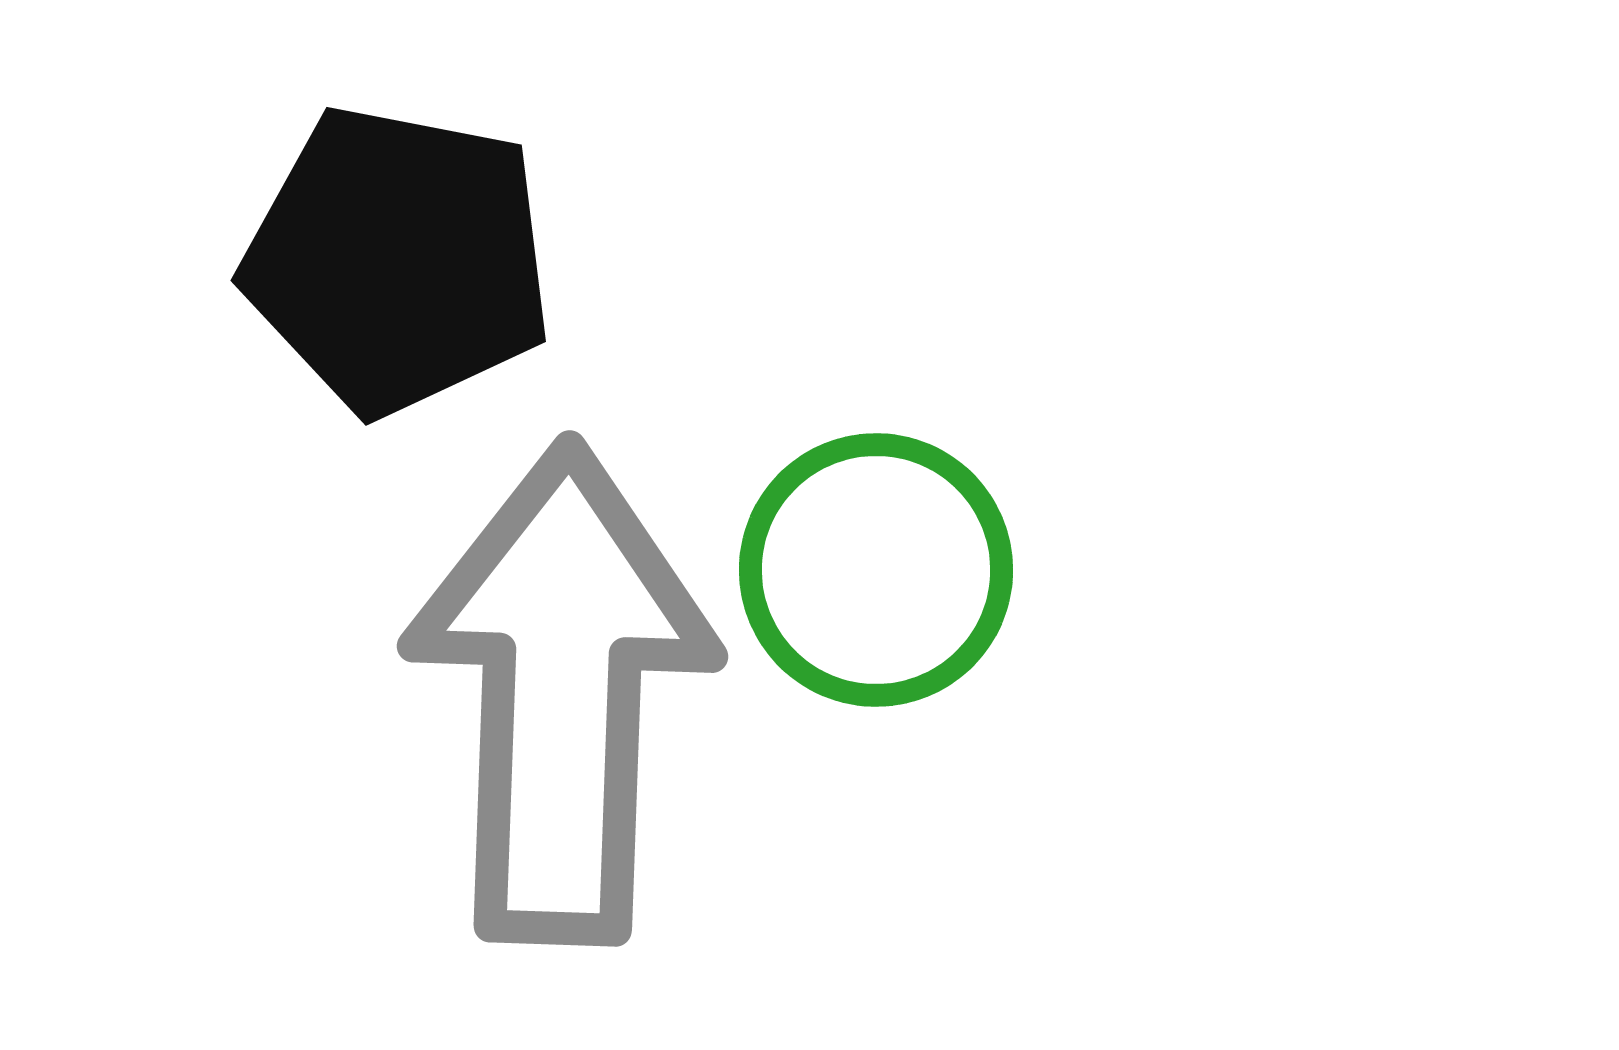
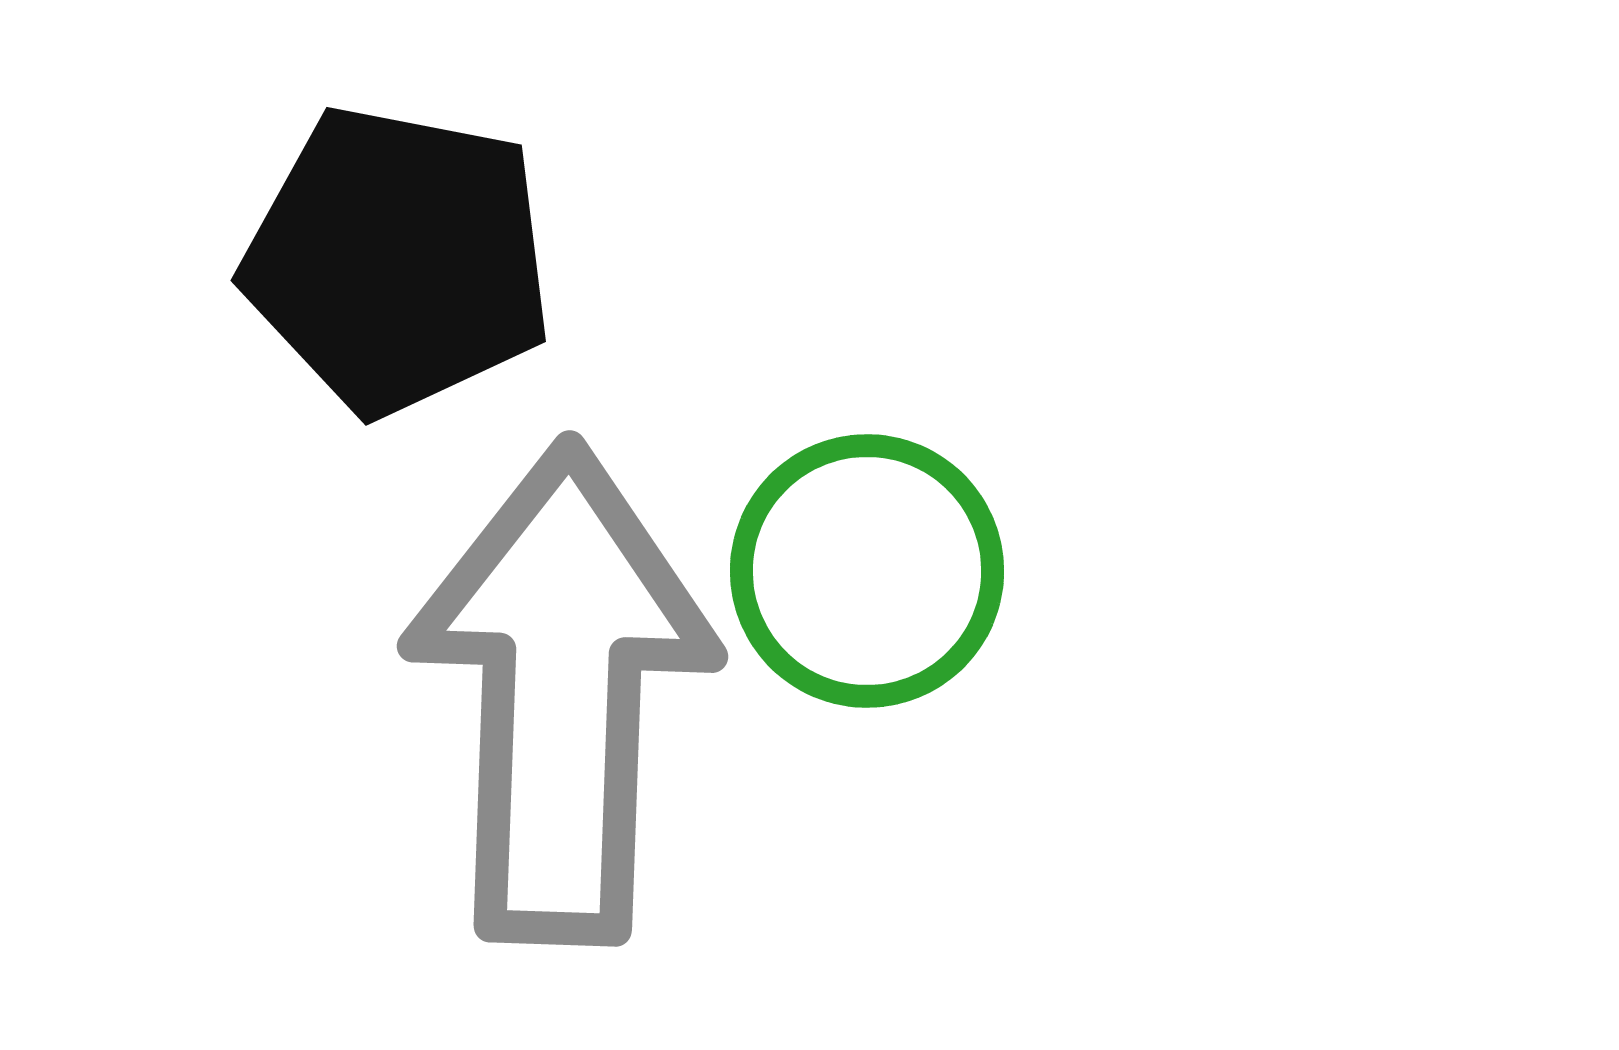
green circle: moved 9 px left, 1 px down
